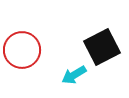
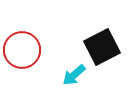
cyan arrow: rotated 10 degrees counterclockwise
